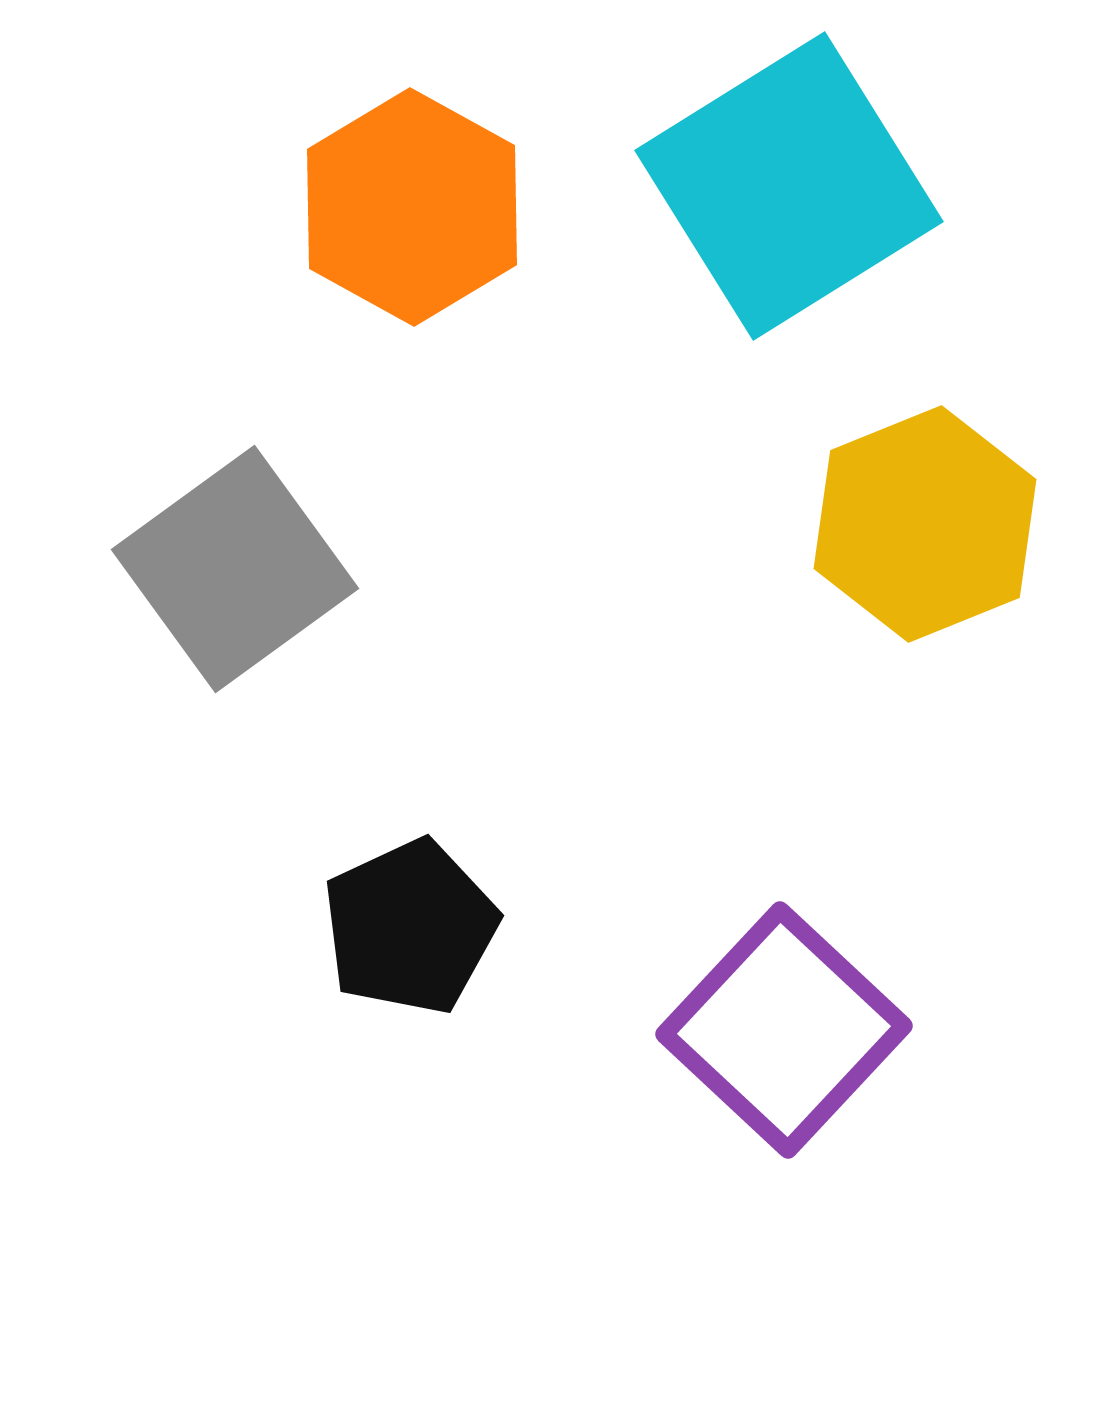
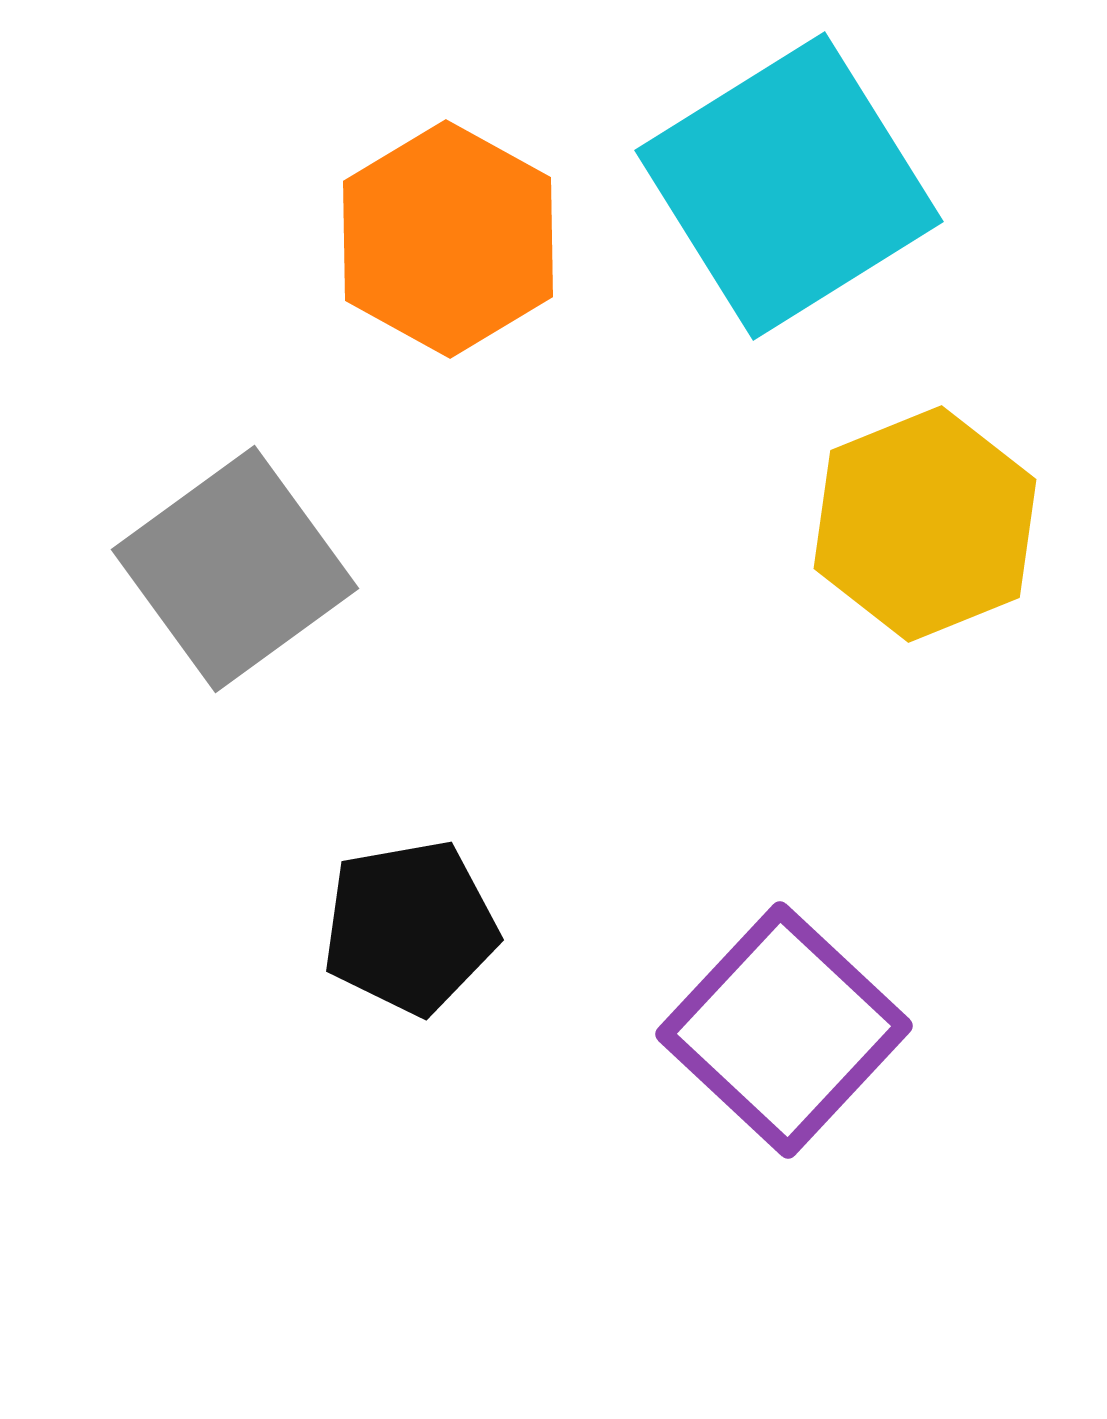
orange hexagon: moved 36 px right, 32 px down
black pentagon: rotated 15 degrees clockwise
